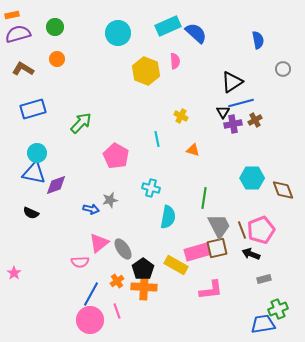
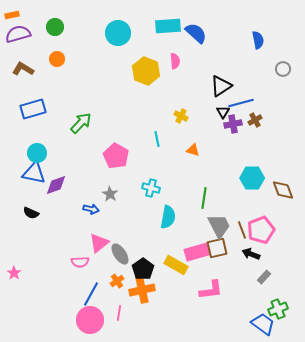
cyan rectangle at (168, 26): rotated 20 degrees clockwise
black triangle at (232, 82): moved 11 px left, 4 px down
gray star at (110, 200): moved 6 px up; rotated 28 degrees counterclockwise
gray ellipse at (123, 249): moved 3 px left, 5 px down
gray rectangle at (264, 279): moved 2 px up; rotated 32 degrees counterclockwise
orange cross at (144, 287): moved 2 px left, 3 px down; rotated 15 degrees counterclockwise
pink line at (117, 311): moved 2 px right, 2 px down; rotated 28 degrees clockwise
blue trapezoid at (263, 324): rotated 45 degrees clockwise
